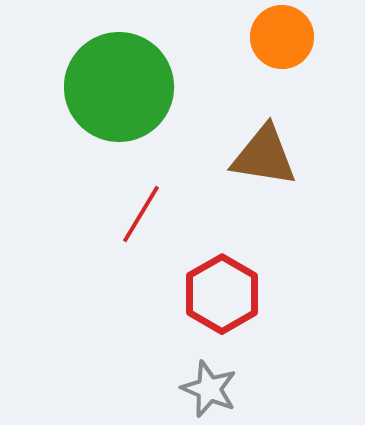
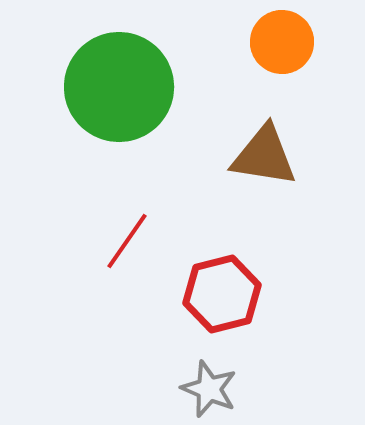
orange circle: moved 5 px down
red line: moved 14 px left, 27 px down; rotated 4 degrees clockwise
red hexagon: rotated 16 degrees clockwise
